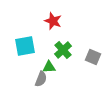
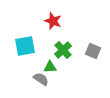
gray square: moved 6 px up
green triangle: moved 1 px right
gray semicircle: rotated 77 degrees counterclockwise
